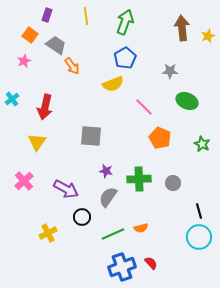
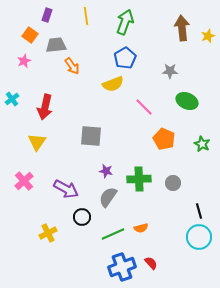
gray trapezoid: rotated 40 degrees counterclockwise
orange pentagon: moved 4 px right, 1 px down
